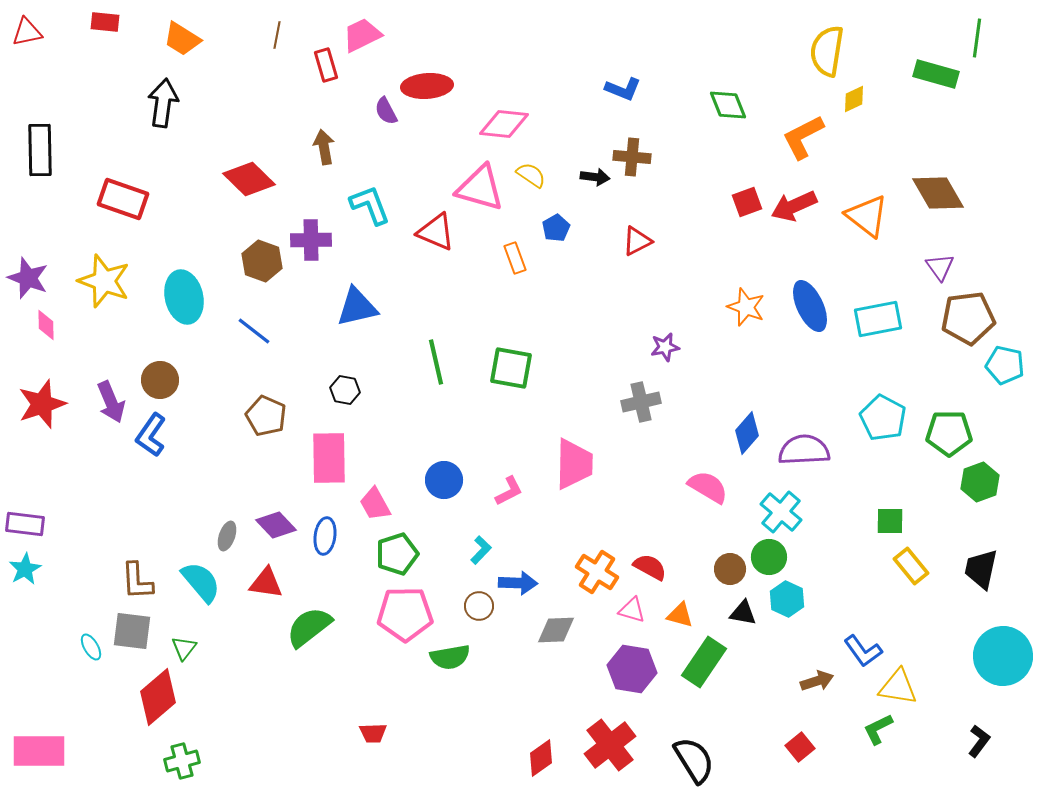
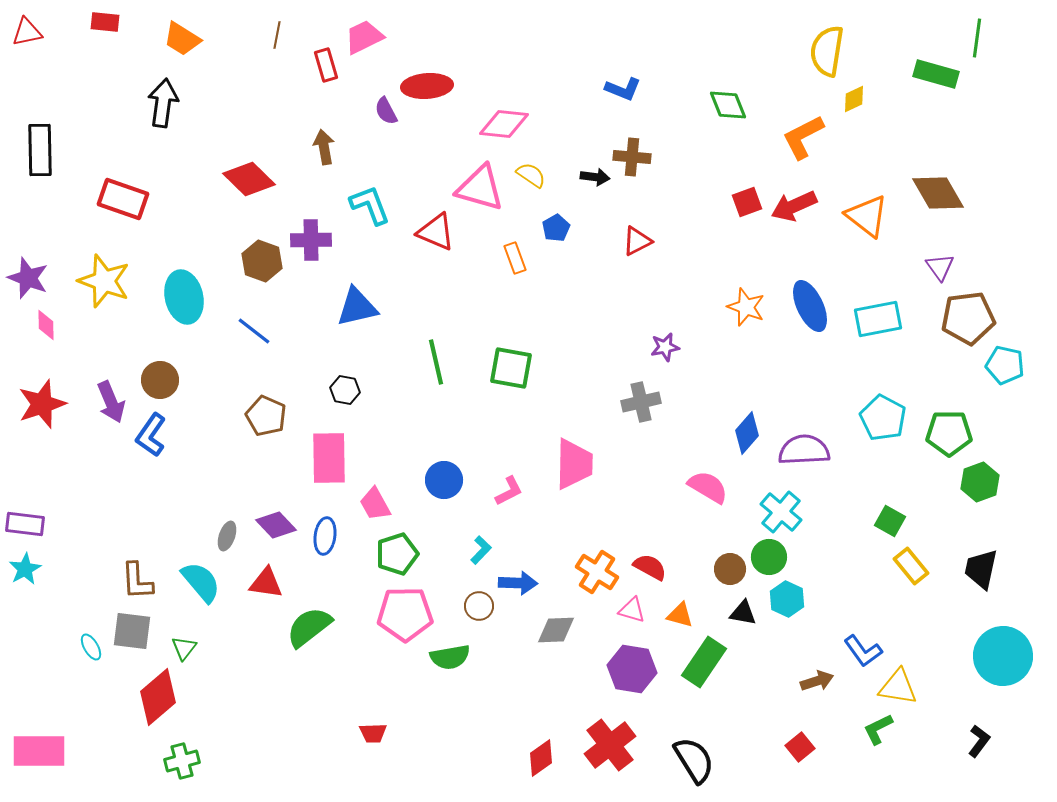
pink trapezoid at (362, 35): moved 2 px right, 2 px down
green square at (890, 521): rotated 28 degrees clockwise
